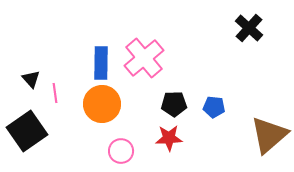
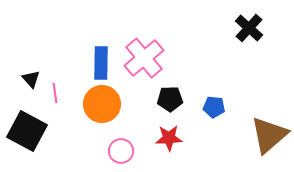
black pentagon: moved 4 px left, 5 px up
black square: rotated 27 degrees counterclockwise
